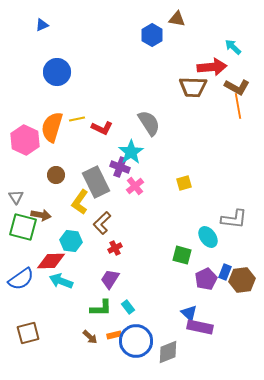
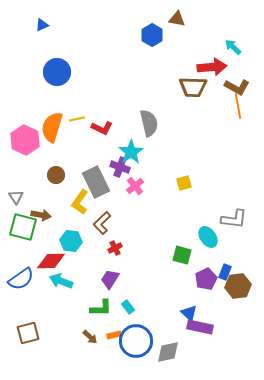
gray semicircle at (149, 123): rotated 20 degrees clockwise
brown hexagon at (242, 280): moved 4 px left, 6 px down
gray diamond at (168, 352): rotated 10 degrees clockwise
